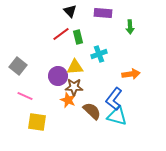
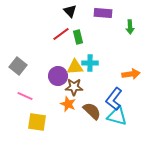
cyan cross: moved 9 px left, 9 px down; rotated 21 degrees clockwise
orange star: moved 4 px down
